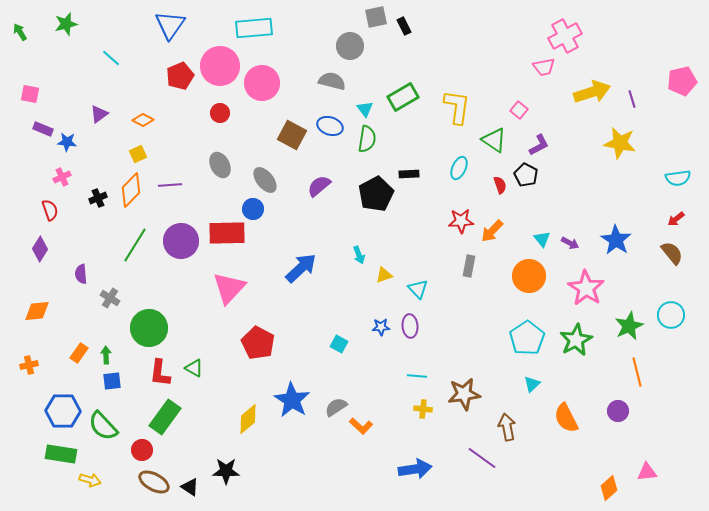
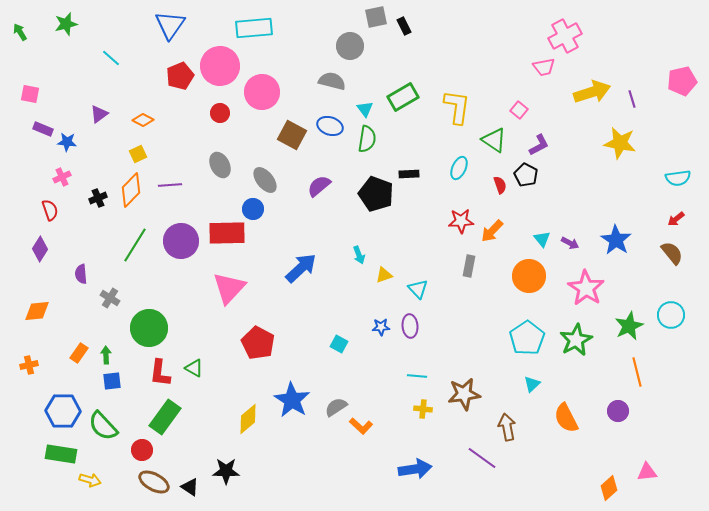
pink circle at (262, 83): moved 9 px down
black pentagon at (376, 194): rotated 24 degrees counterclockwise
